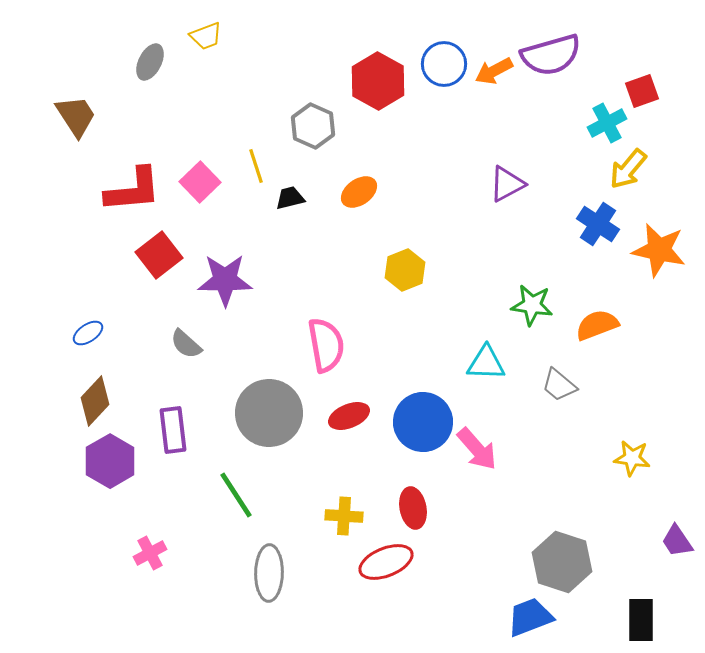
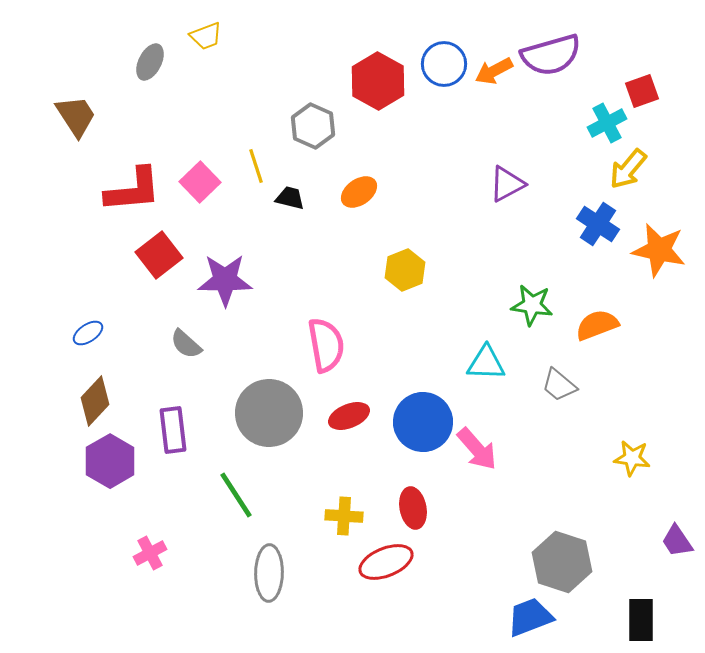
black trapezoid at (290, 198): rotated 28 degrees clockwise
